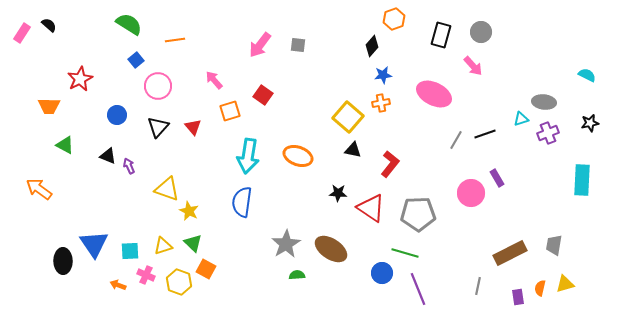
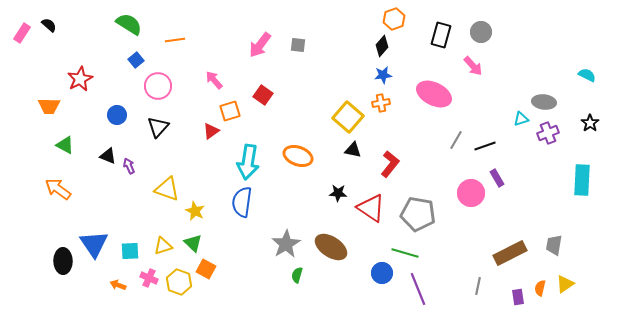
black diamond at (372, 46): moved 10 px right
black star at (590, 123): rotated 24 degrees counterclockwise
red triangle at (193, 127): moved 18 px right, 4 px down; rotated 36 degrees clockwise
black line at (485, 134): moved 12 px down
cyan arrow at (248, 156): moved 6 px down
orange arrow at (39, 189): moved 19 px right
yellow star at (189, 211): moved 6 px right
gray pentagon at (418, 214): rotated 12 degrees clockwise
brown ellipse at (331, 249): moved 2 px up
pink cross at (146, 275): moved 3 px right, 3 px down
green semicircle at (297, 275): rotated 70 degrees counterclockwise
yellow triangle at (565, 284): rotated 18 degrees counterclockwise
